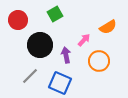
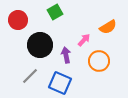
green square: moved 2 px up
